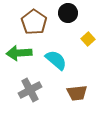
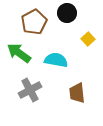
black circle: moved 1 px left
brown pentagon: rotated 10 degrees clockwise
green arrow: rotated 40 degrees clockwise
cyan semicircle: rotated 30 degrees counterclockwise
brown trapezoid: rotated 90 degrees clockwise
